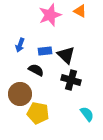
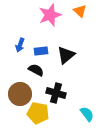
orange triangle: rotated 16 degrees clockwise
blue rectangle: moved 4 px left
black triangle: rotated 36 degrees clockwise
black cross: moved 15 px left, 13 px down
